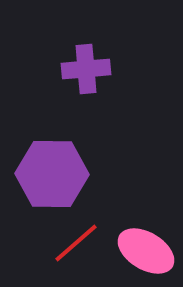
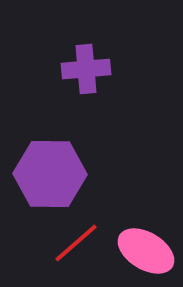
purple hexagon: moved 2 px left
